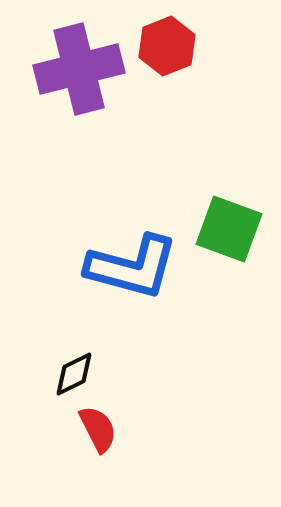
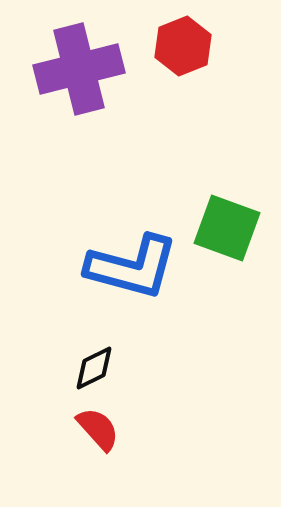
red hexagon: moved 16 px right
green square: moved 2 px left, 1 px up
black diamond: moved 20 px right, 6 px up
red semicircle: rotated 15 degrees counterclockwise
